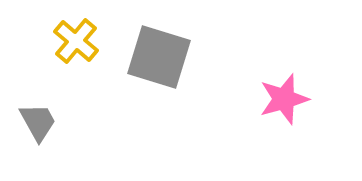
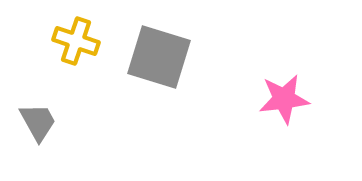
yellow cross: rotated 21 degrees counterclockwise
pink star: rotated 9 degrees clockwise
